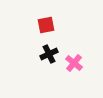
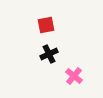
pink cross: moved 13 px down
